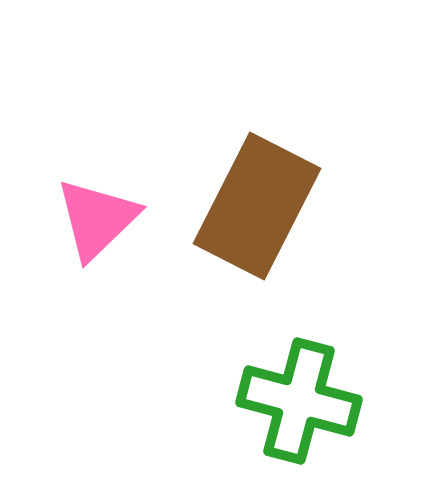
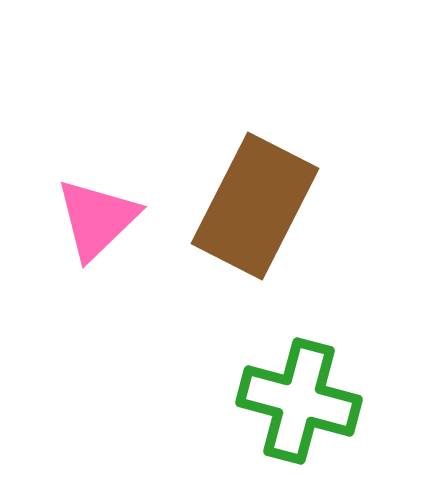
brown rectangle: moved 2 px left
